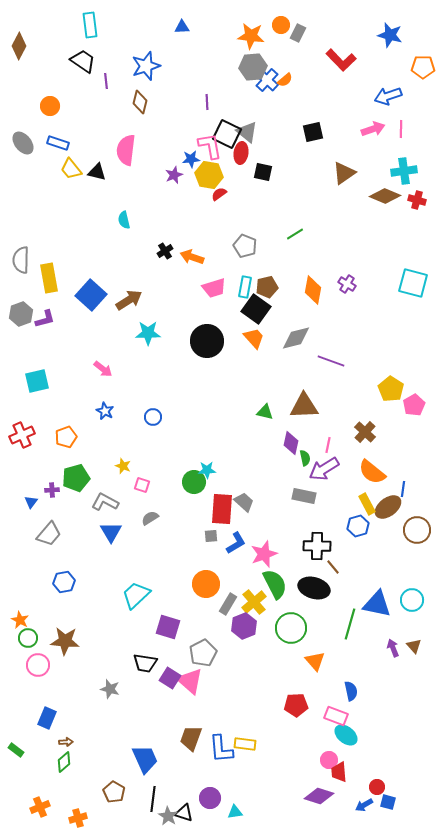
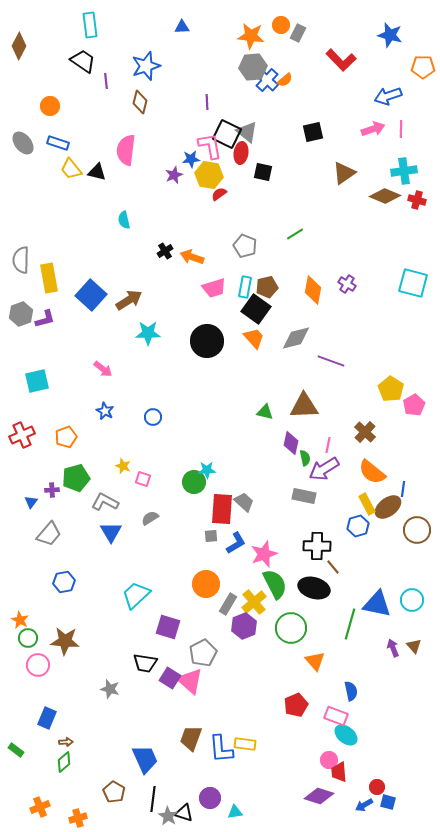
pink square at (142, 485): moved 1 px right, 6 px up
red pentagon at (296, 705): rotated 20 degrees counterclockwise
